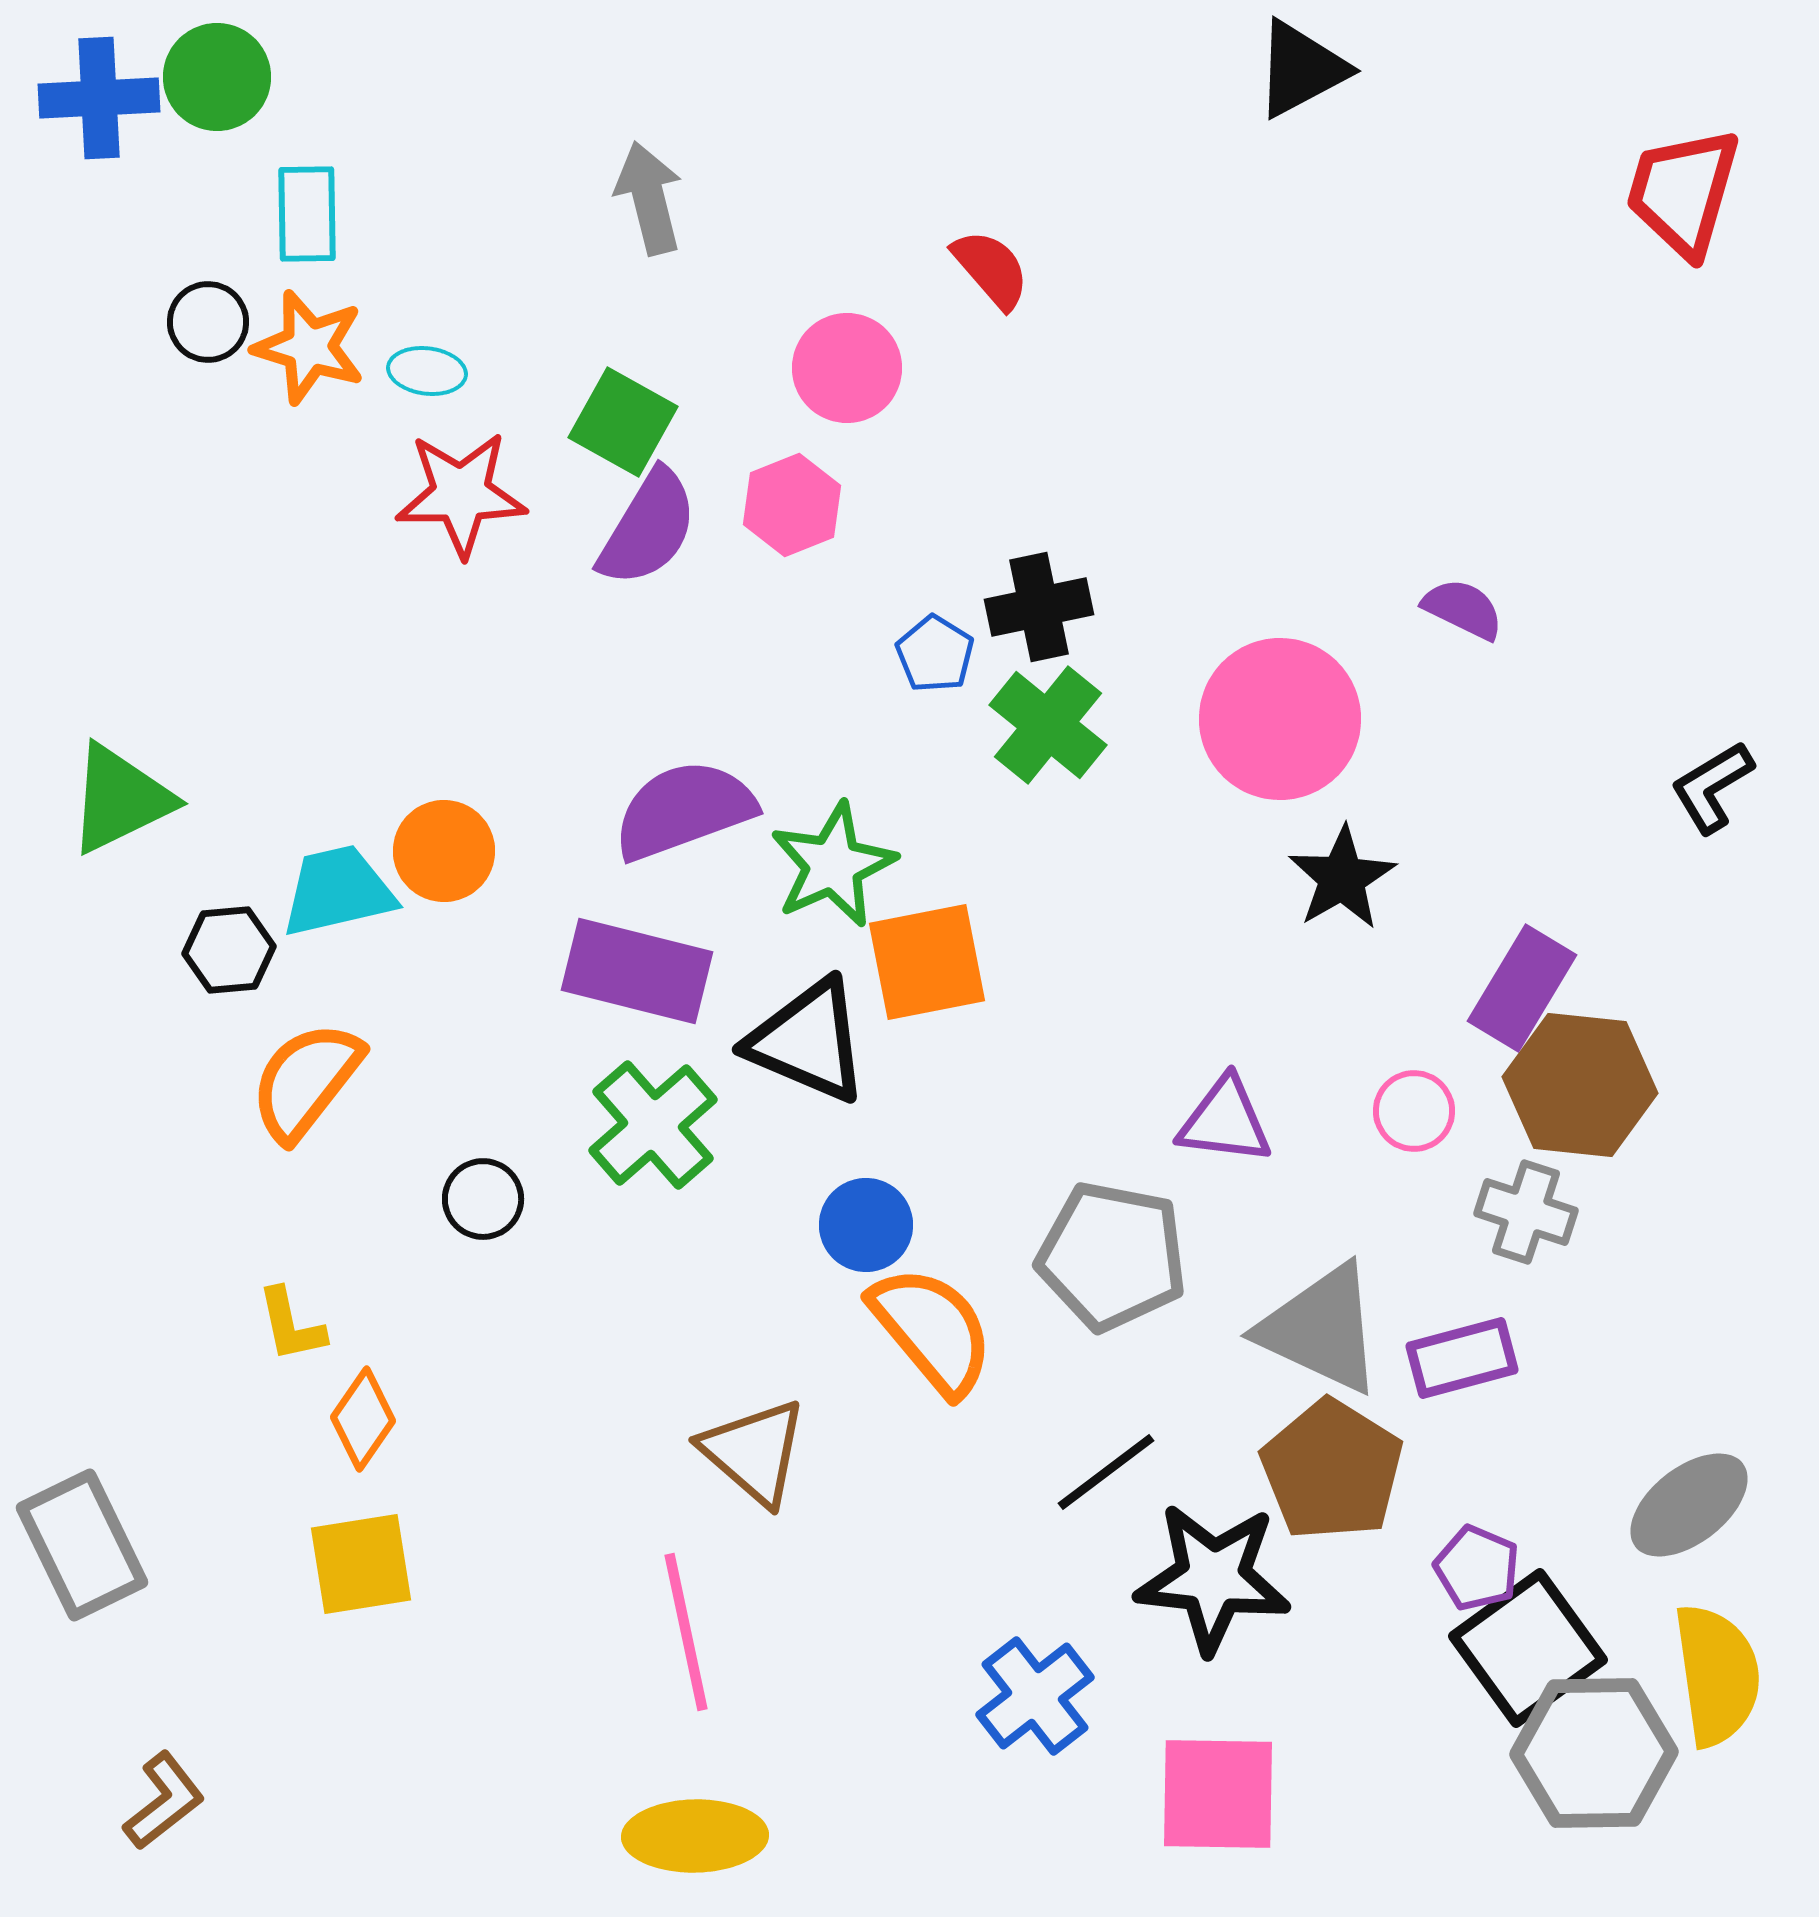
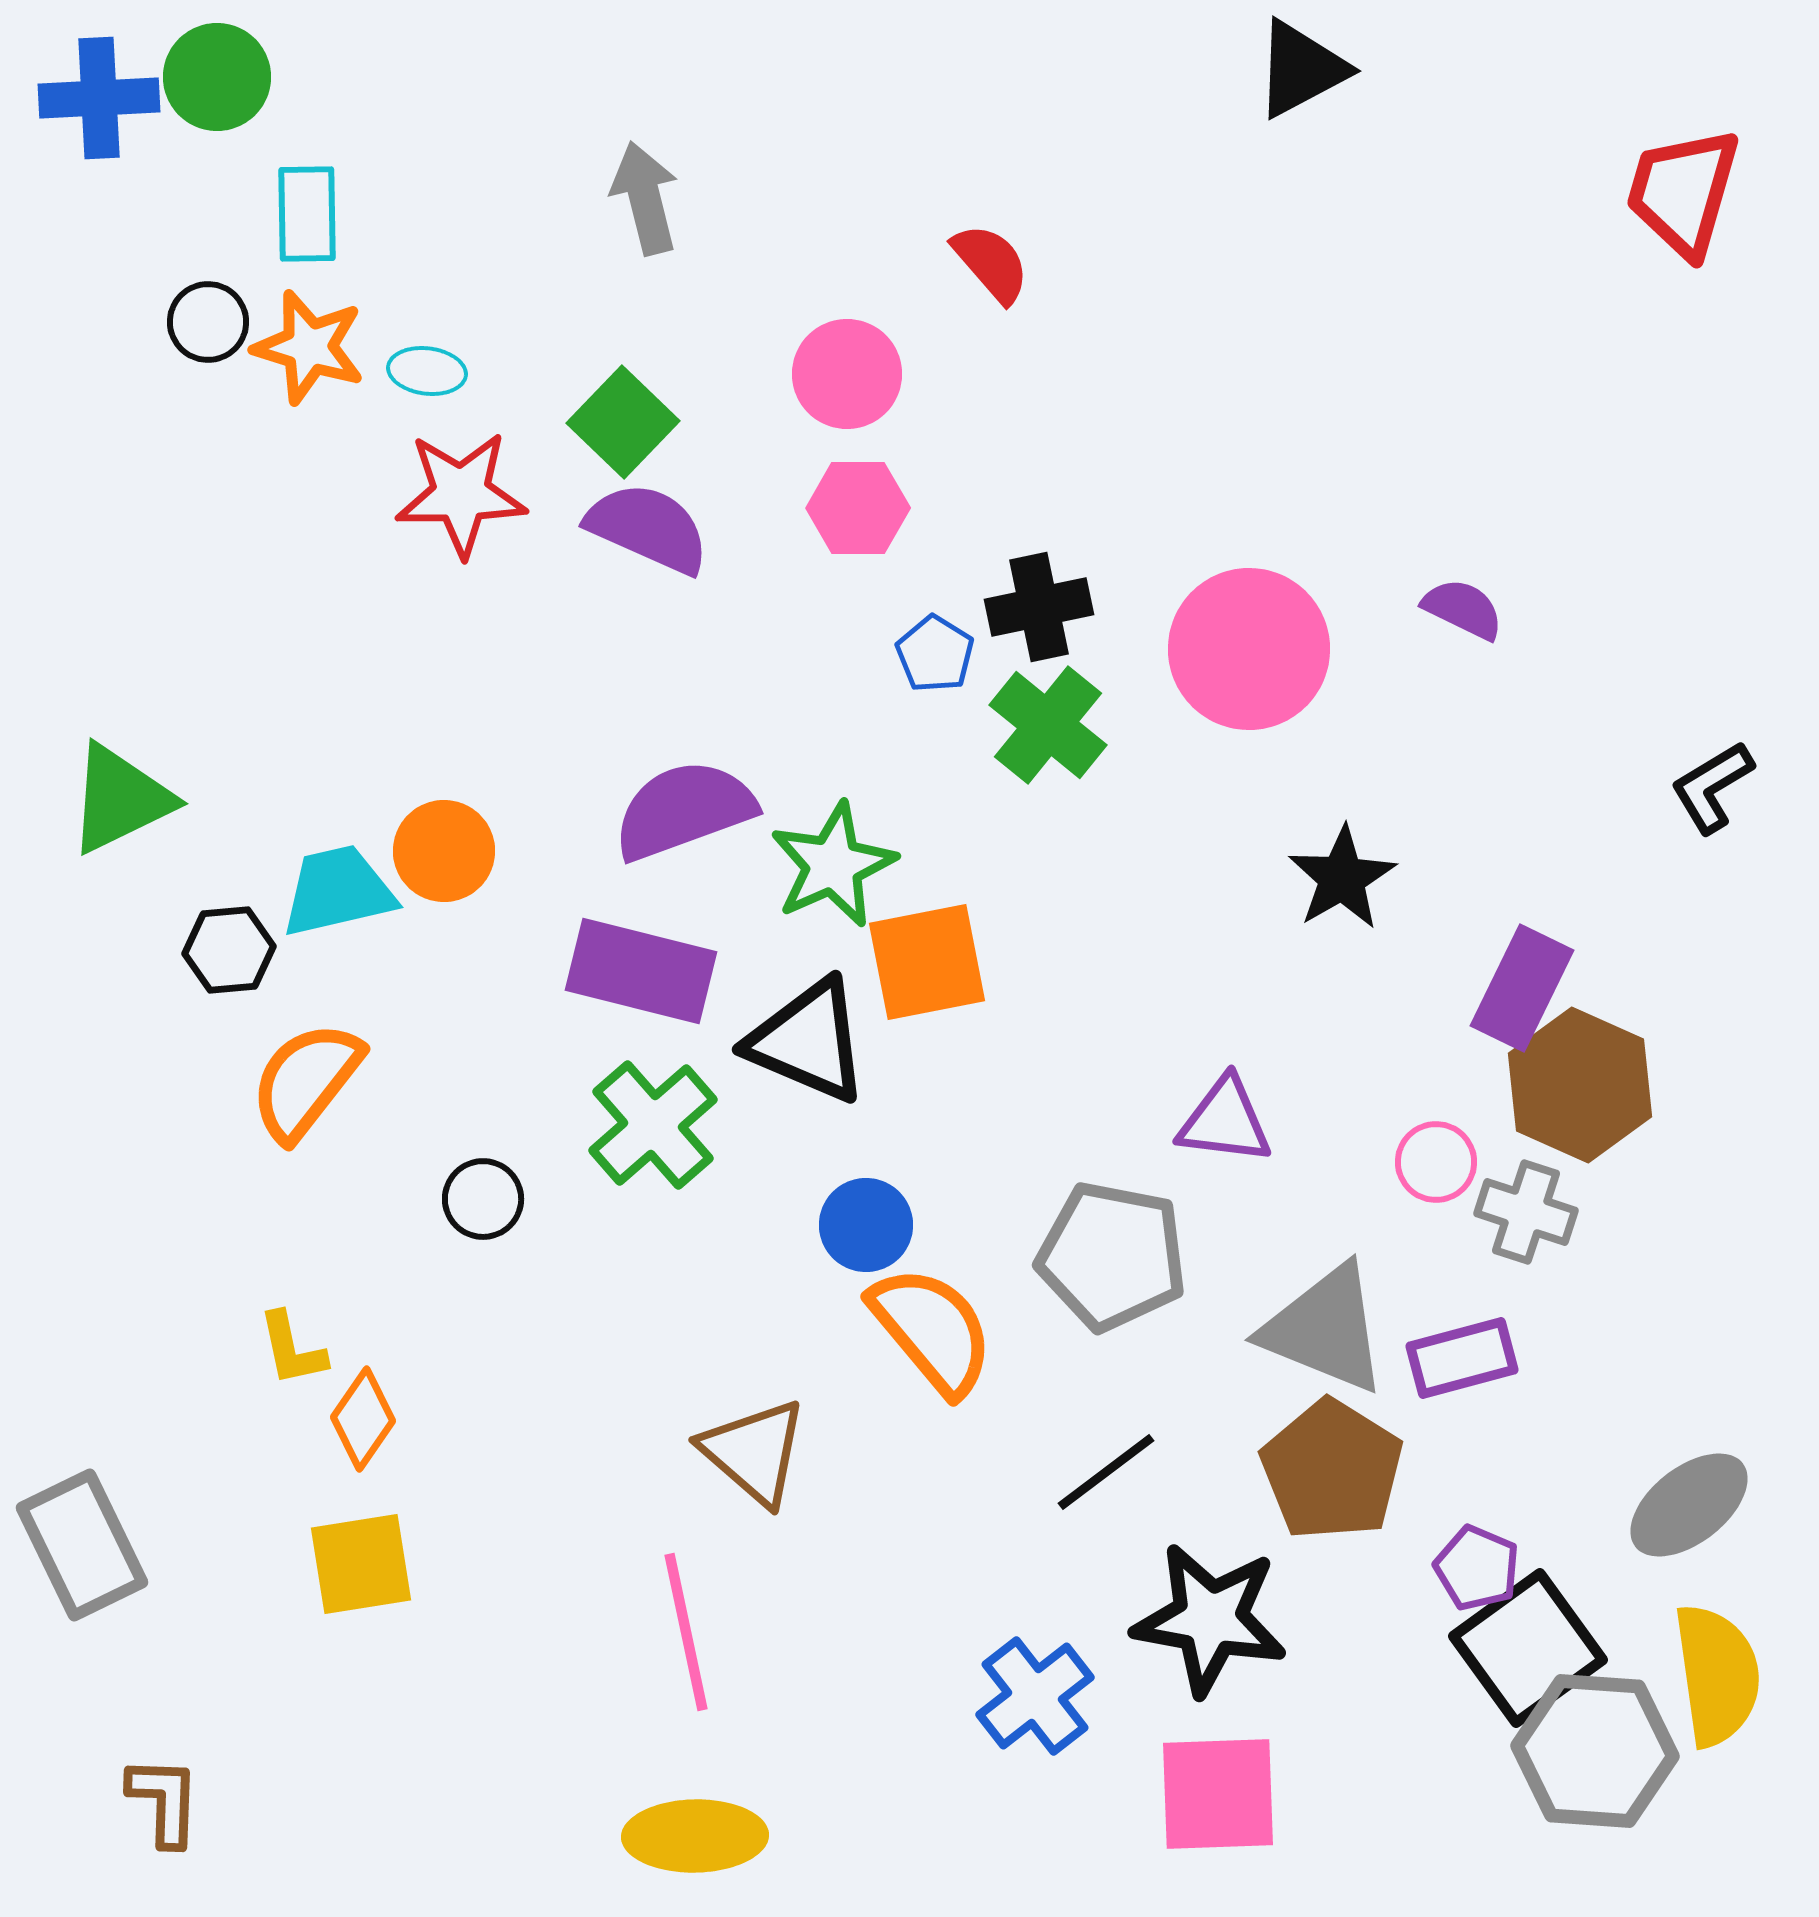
gray arrow at (649, 198): moved 4 px left
red semicircle at (991, 269): moved 6 px up
pink circle at (847, 368): moved 6 px down
green square at (623, 422): rotated 15 degrees clockwise
pink hexagon at (792, 505): moved 66 px right, 3 px down; rotated 22 degrees clockwise
purple semicircle at (648, 528): rotated 97 degrees counterclockwise
pink circle at (1280, 719): moved 31 px left, 70 px up
purple rectangle at (637, 971): moved 4 px right
purple rectangle at (1522, 988): rotated 5 degrees counterclockwise
brown hexagon at (1580, 1085): rotated 18 degrees clockwise
pink circle at (1414, 1111): moved 22 px right, 51 px down
yellow L-shape at (291, 1325): moved 1 px right, 24 px down
gray triangle at (1321, 1329): moved 4 px right; rotated 3 degrees counterclockwise
black star at (1213, 1578): moved 3 px left, 41 px down; rotated 4 degrees clockwise
gray hexagon at (1594, 1753): moved 1 px right, 2 px up; rotated 5 degrees clockwise
pink square at (1218, 1794): rotated 3 degrees counterclockwise
brown L-shape at (164, 1801): rotated 50 degrees counterclockwise
